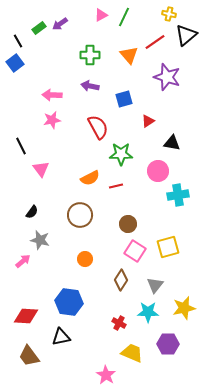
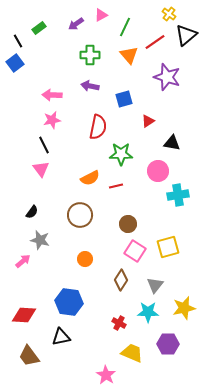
yellow cross at (169, 14): rotated 24 degrees clockwise
green line at (124, 17): moved 1 px right, 10 px down
purple arrow at (60, 24): moved 16 px right
red semicircle at (98, 127): rotated 40 degrees clockwise
black line at (21, 146): moved 23 px right, 1 px up
red diamond at (26, 316): moved 2 px left, 1 px up
